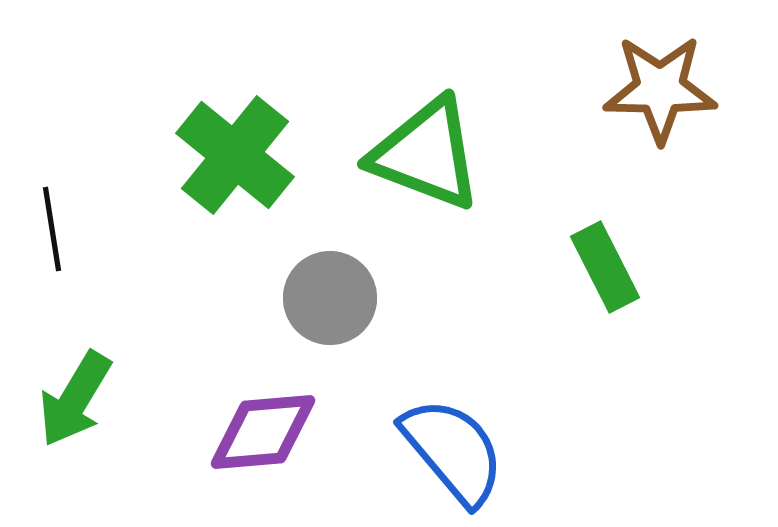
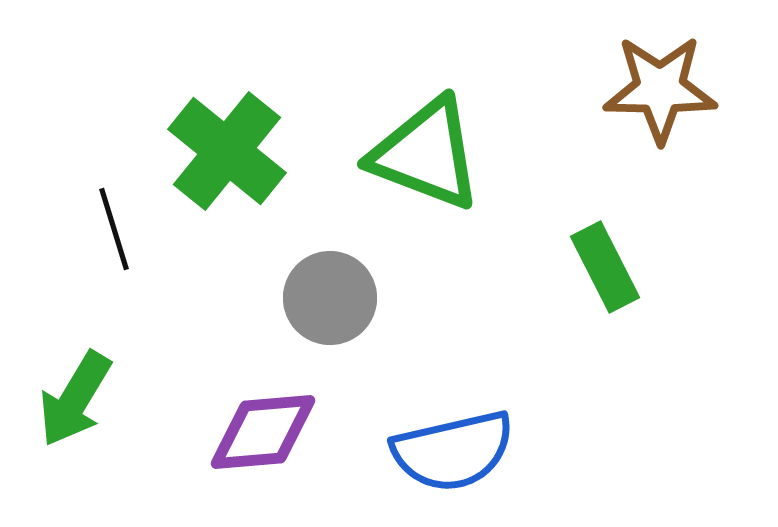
green cross: moved 8 px left, 4 px up
black line: moved 62 px right; rotated 8 degrees counterclockwise
blue semicircle: rotated 117 degrees clockwise
